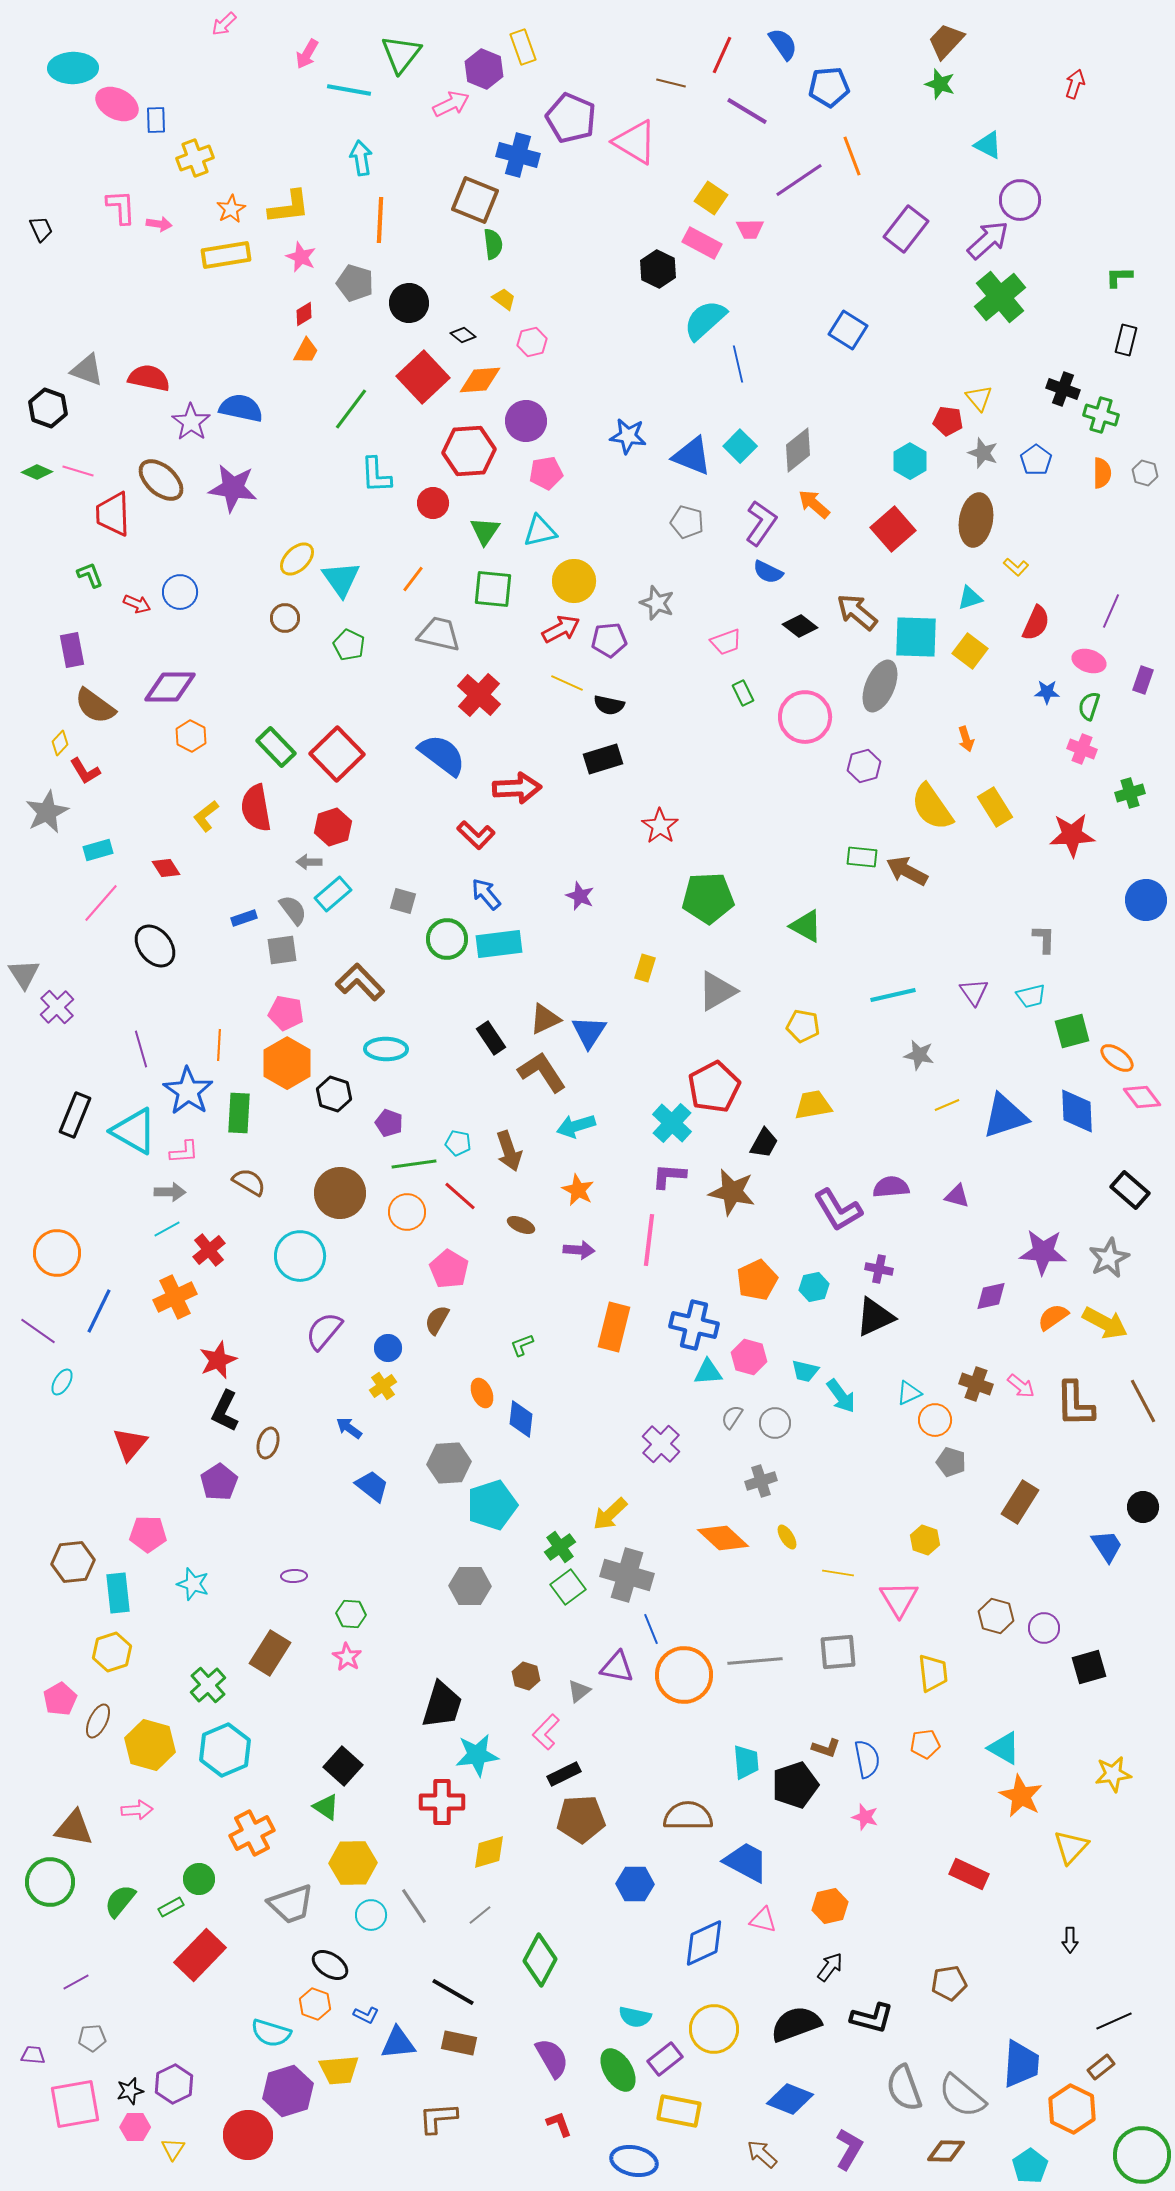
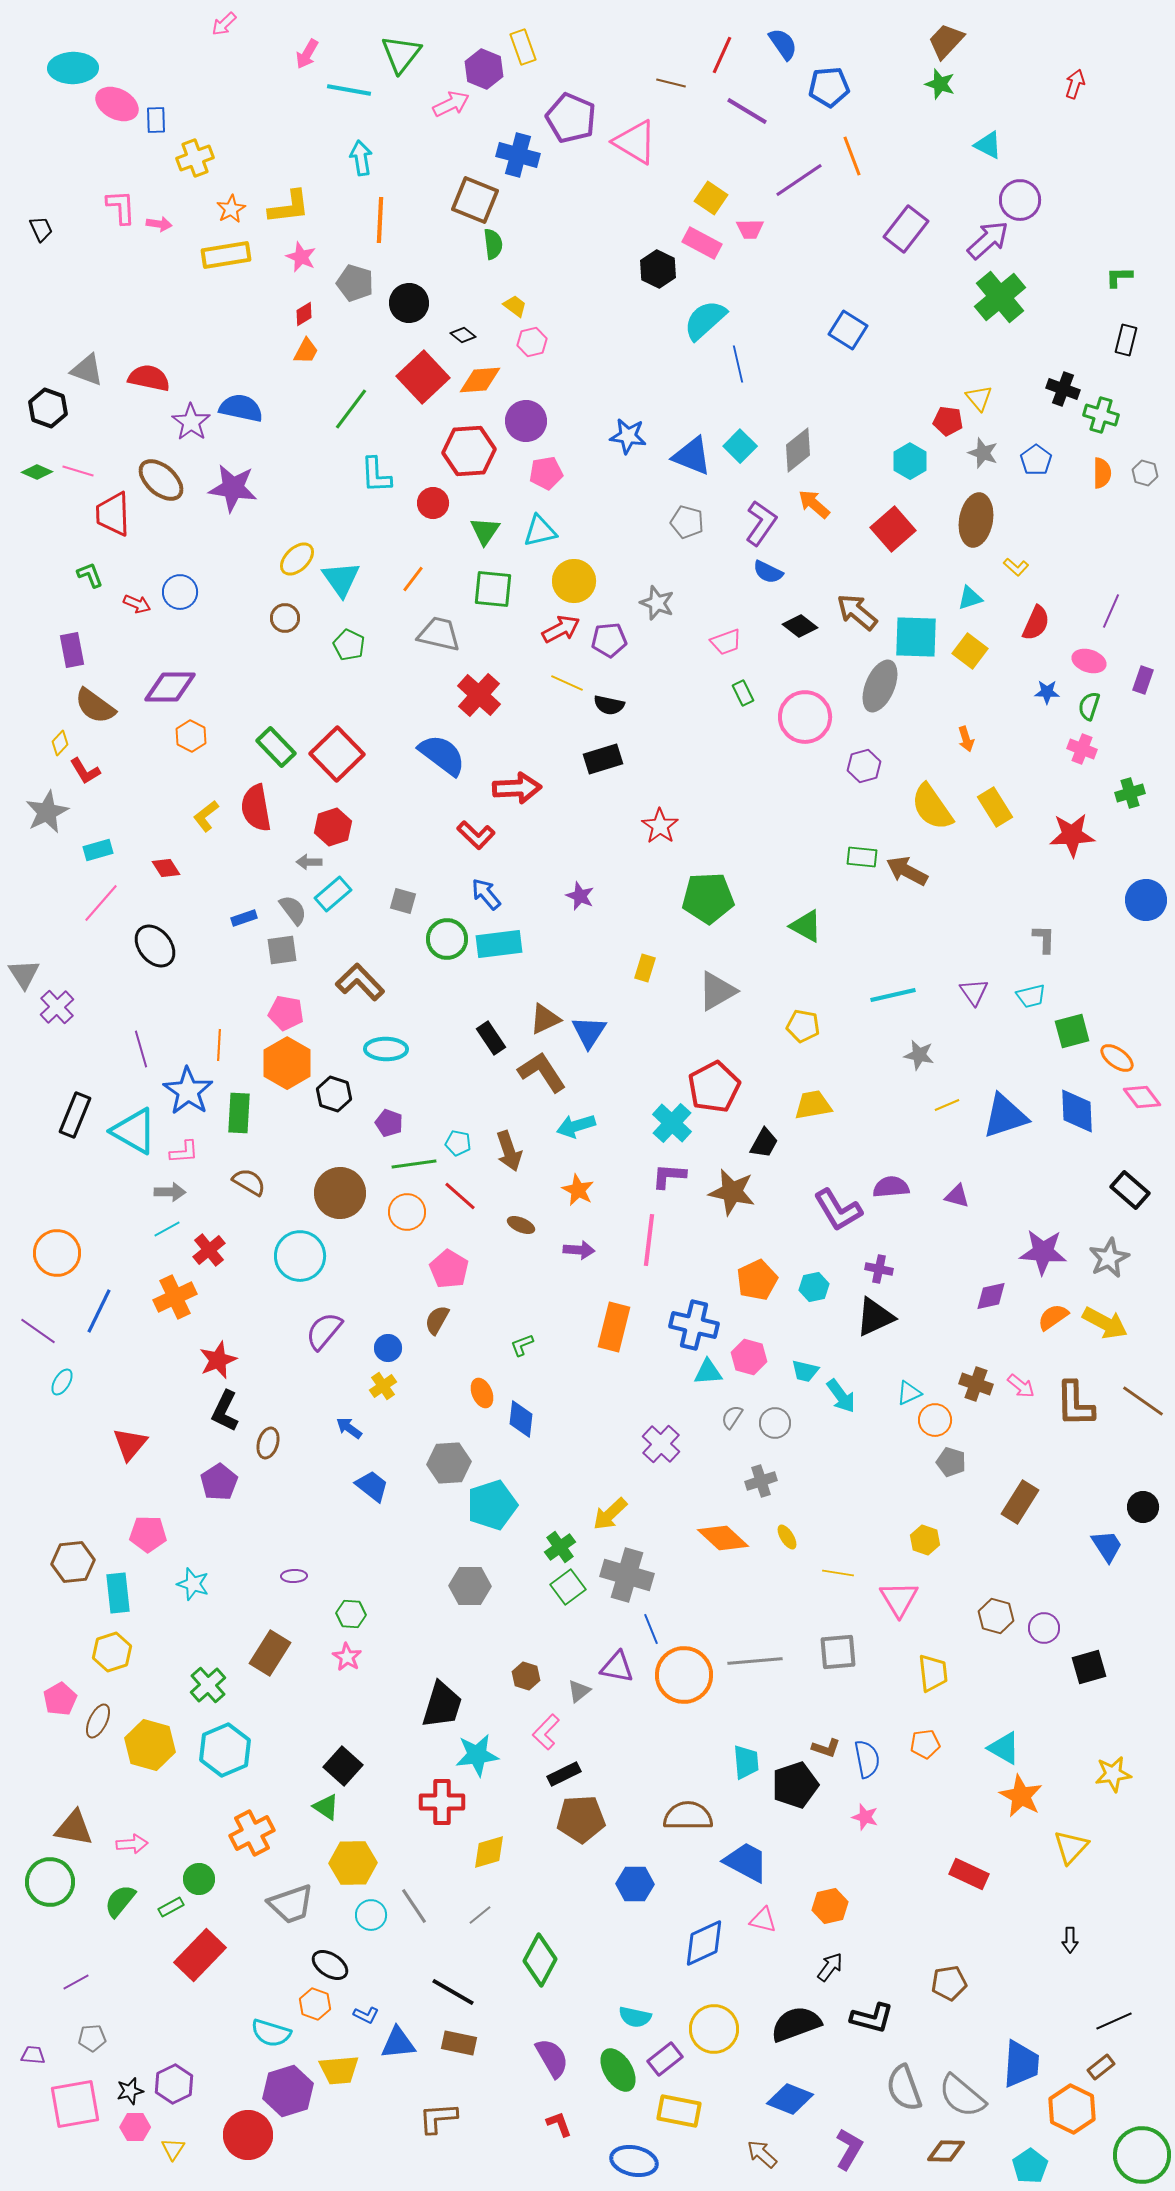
yellow trapezoid at (504, 299): moved 11 px right, 7 px down
brown line at (1143, 1401): rotated 27 degrees counterclockwise
pink arrow at (137, 1810): moved 5 px left, 34 px down
